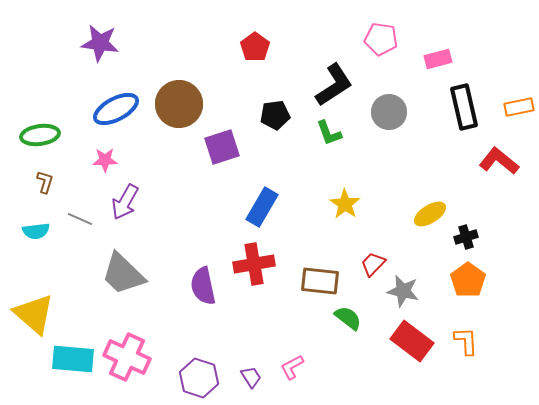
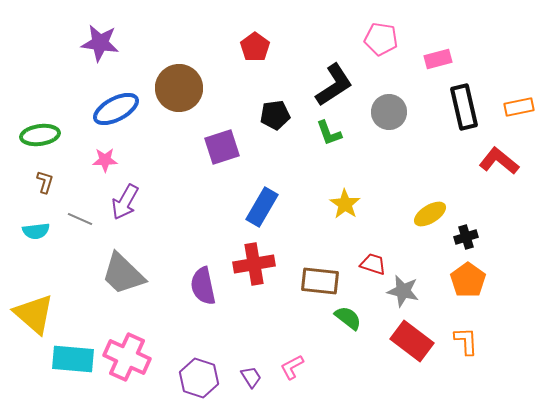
brown circle: moved 16 px up
red trapezoid: rotated 64 degrees clockwise
